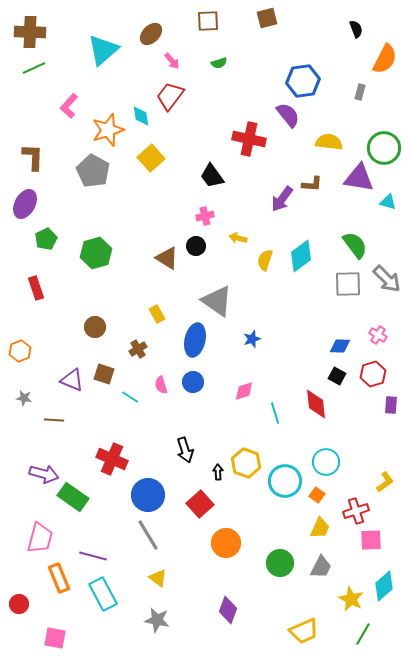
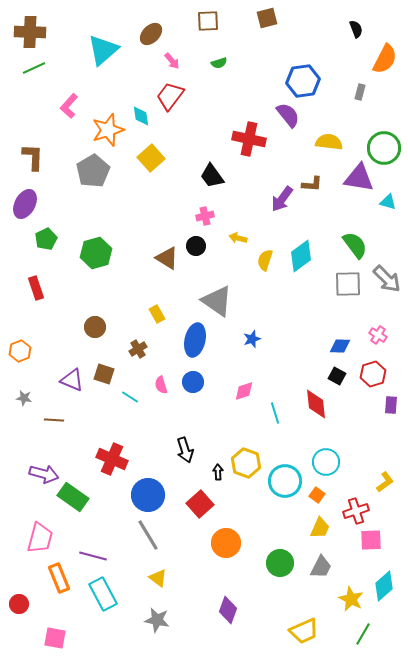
gray pentagon at (93, 171): rotated 12 degrees clockwise
